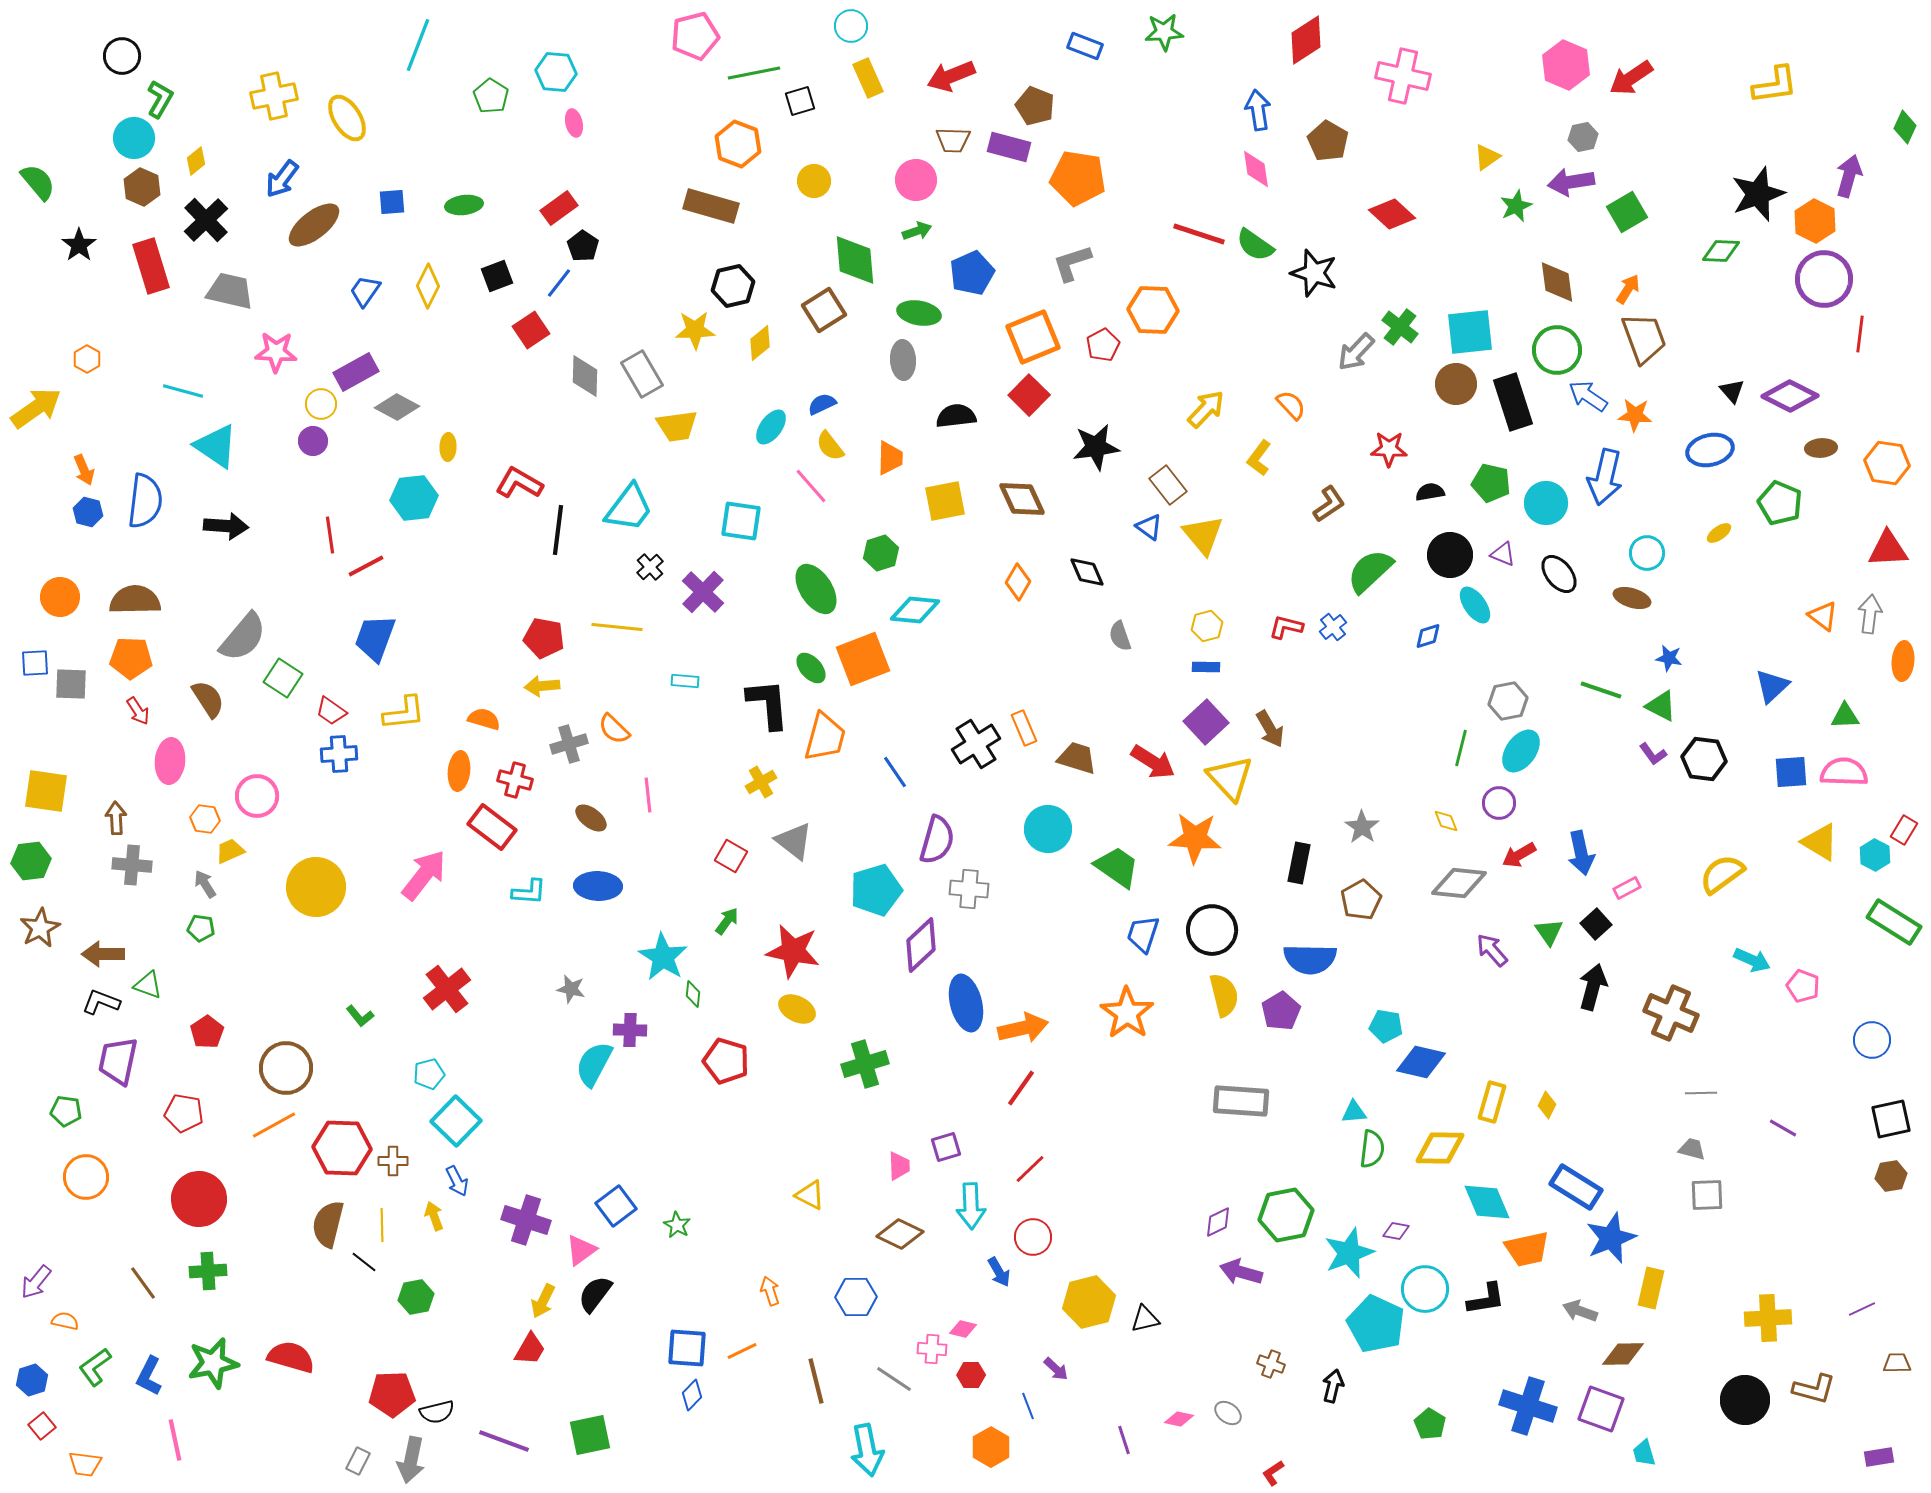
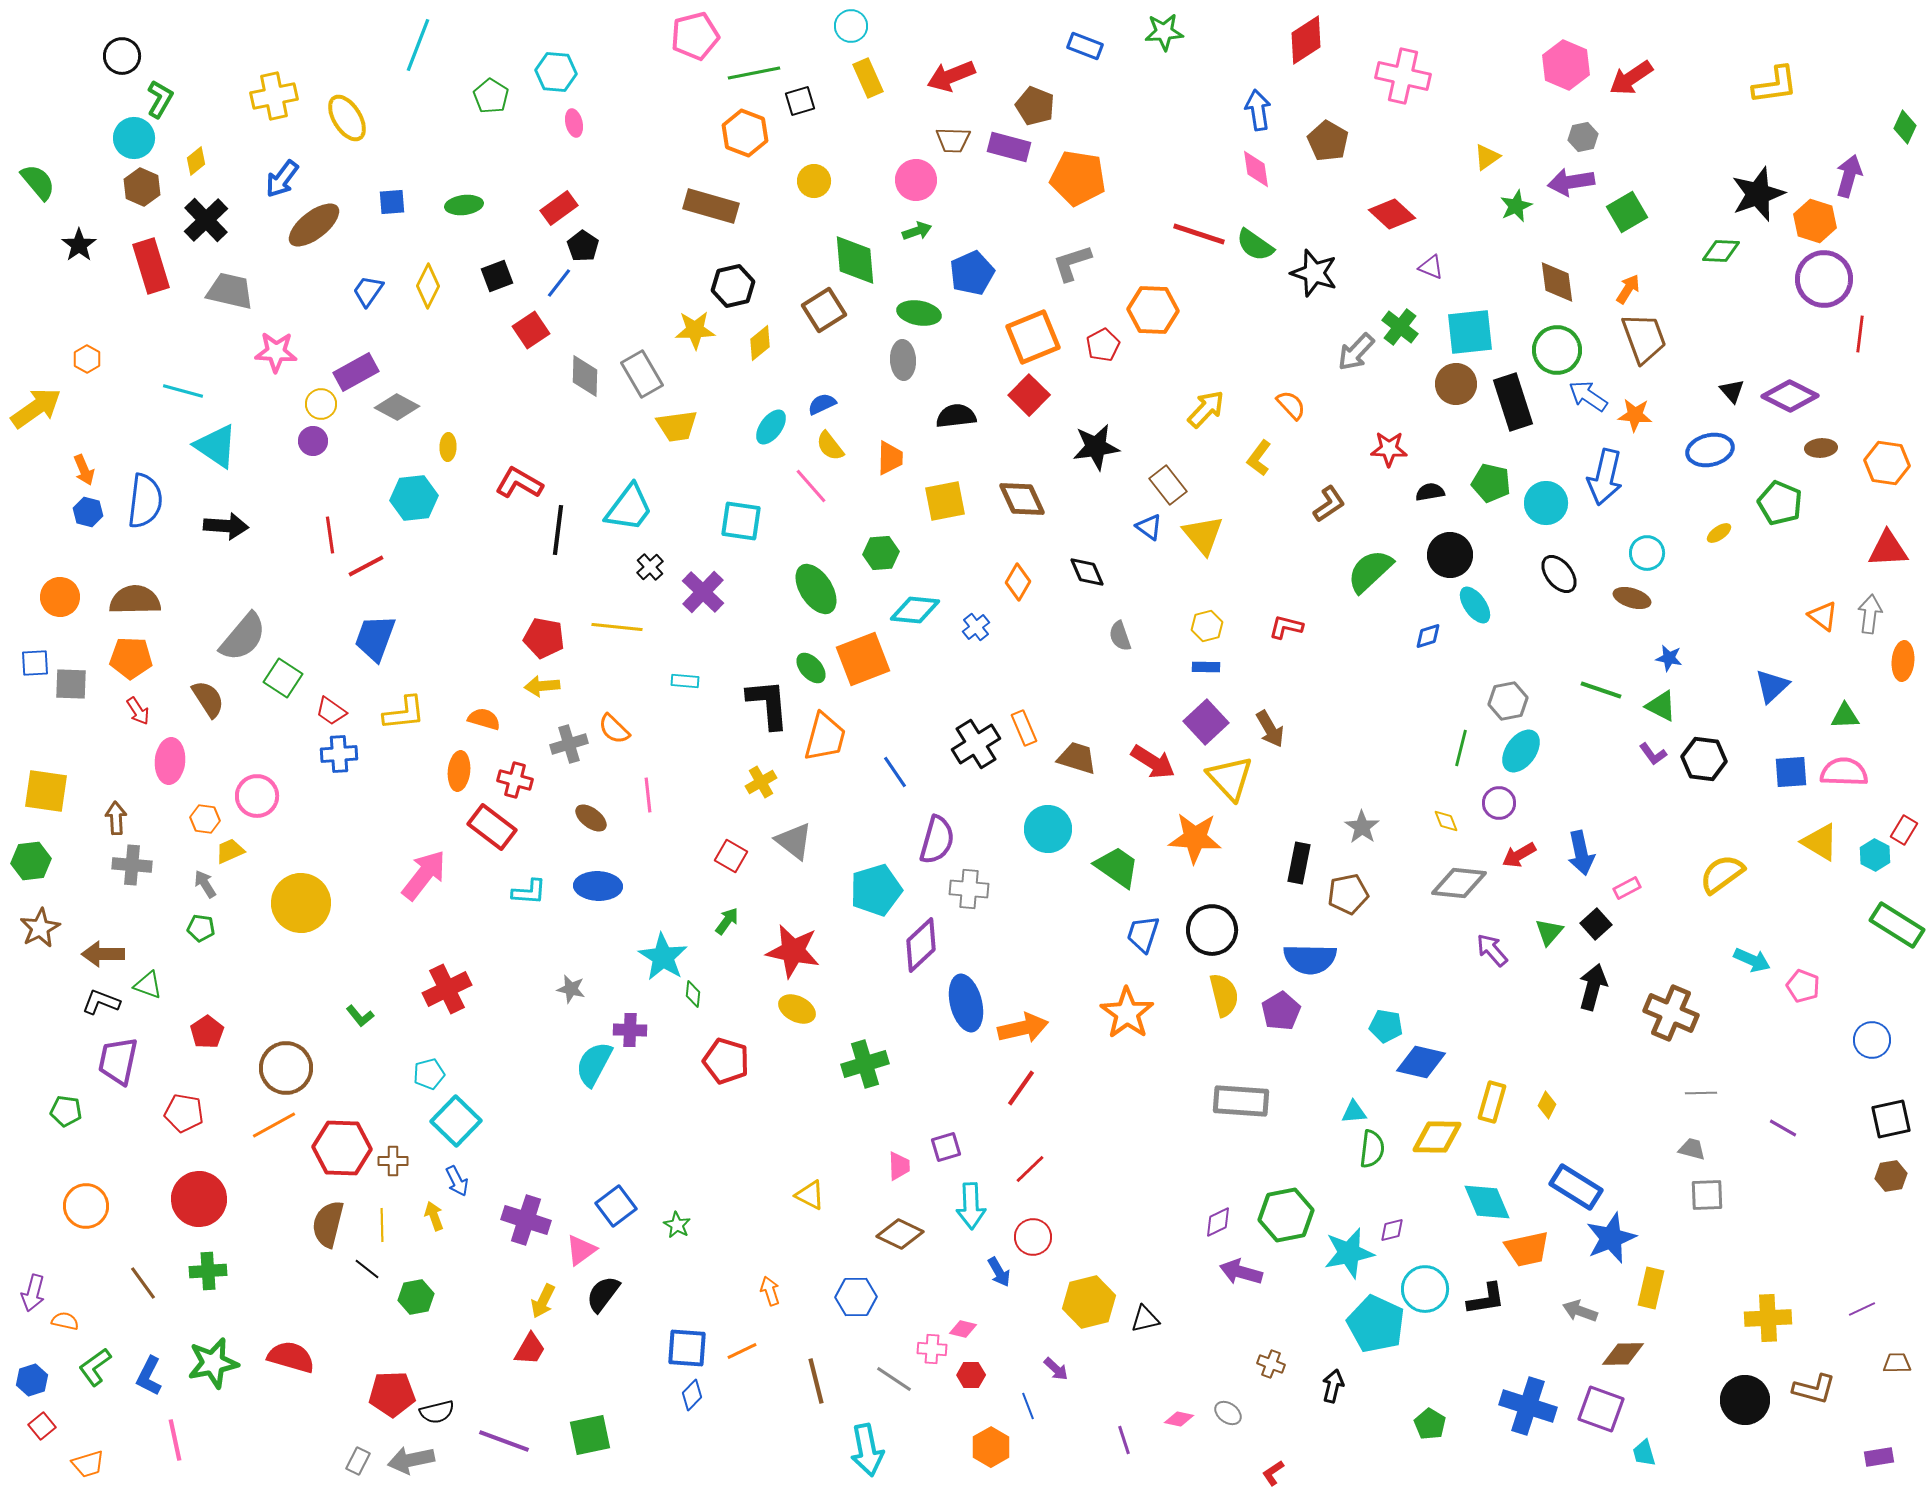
orange hexagon at (738, 144): moved 7 px right, 11 px up
orange hexagon at (1815, 221): rotated 9 degrees counterclockwise
blue trapezoid at (365, 291): moved 3 px right
green hexagon at (881, 553): rotated 12 degrees clockwise
purple triangle at (1503, 554): moved 72 px left, 287 px up
blue cross at (1333, 627): moved 357 px left
yellow circle at (316, 887): moved 15 px left, 16 px down
brown pentagon at (1361, 900): moved 13 px left, 6 px up; rotated 18 degrees clockwise
green rectangle at (1894, 922): moved 3 px right, 3 px down
green triangle at (1549, 932): rotated 16 degrees clockwise
red cross at (447, 989): rotated 12 degrees clockwise
yellow diamond at (1440, 1148): moved 3 px left, 11 px up
orange circle at (86, 1177): moved 29 px down
purple diamond at (1396, 1231): moved 4 px left, 1 px up; rotated 24 degrees counterclockwise
cyan star at (1349, 1253): rotated 9 degrees clockwise
black line at (364, 1262): moved 3 px right, 7 px down
purple arrow at (36, 1282): moved 3 px left, 11 px down; rotated 24 degrees counterclockwise
black semicircle at (595, 1294): moved 8 px right
gray arrow at (411, 1460): rotated 66 degrees clockwise
orange trapezoid at (85, 1464): moved 3 px right; rotated 24 degrees counterclockwise
